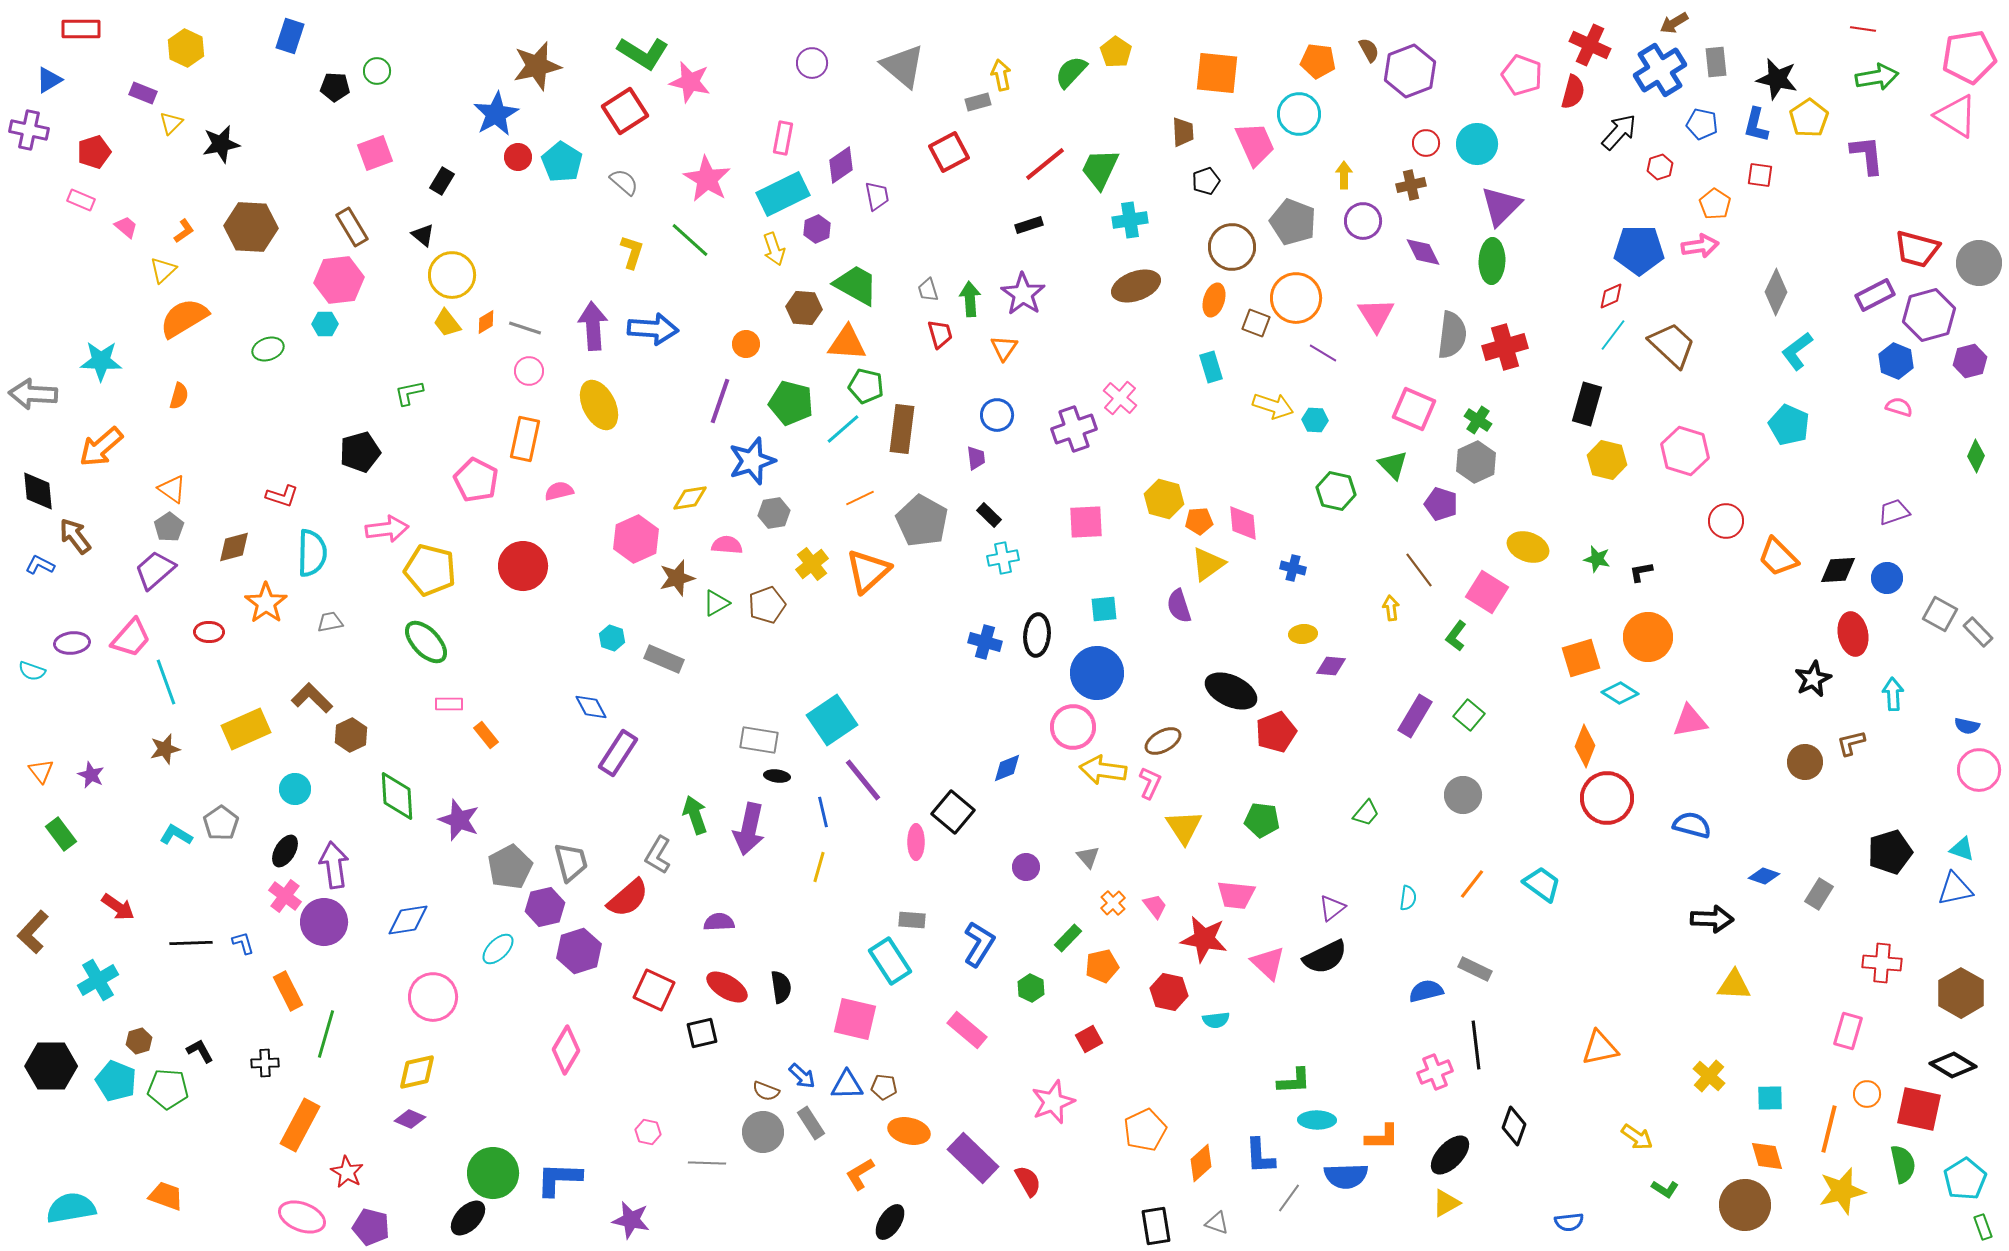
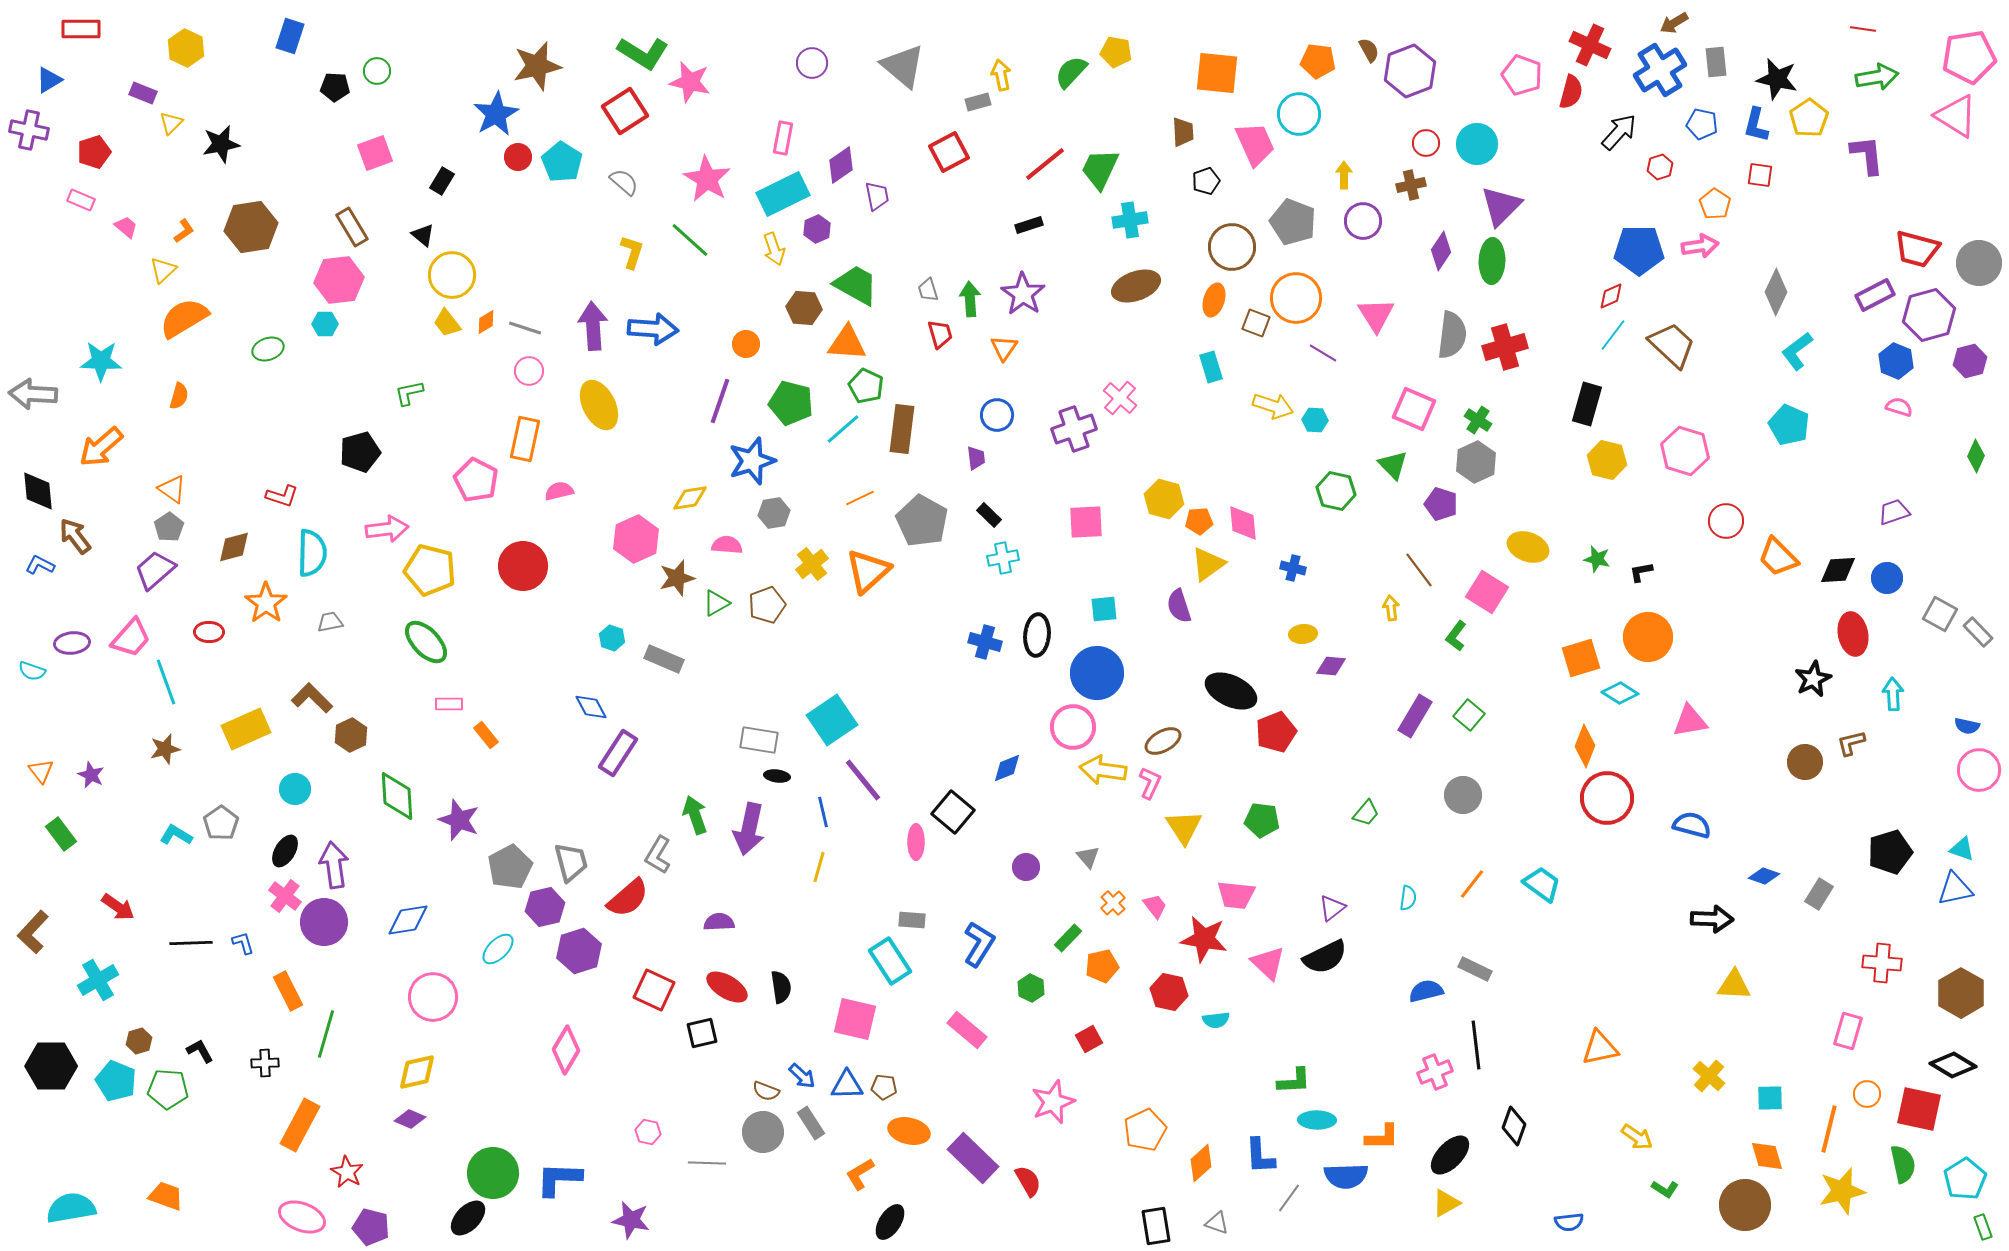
yellow pentagon at (1116, 52): rotated 24 degrees counterclockwise
red semicircle at (1573, 92): moved 2 px left
brown hexagon at (251, 227): rotated 12 degrees counterclockwise
purple diamond at (1423, 252): moved 18 px right, 1 px up; rotated 60 degrees clockwise
green pentagon at (866, 386): rotated 12 degrees clockwise
